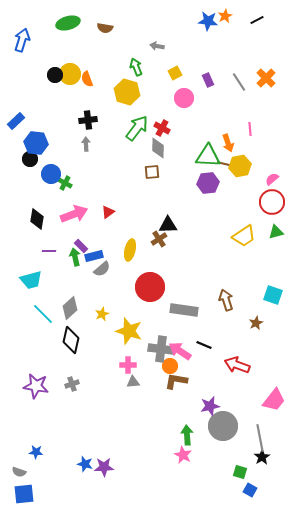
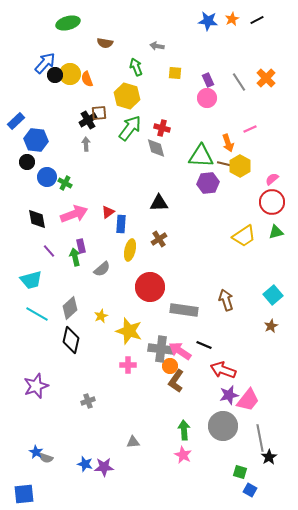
orange star at (225, 16): moved 7 px right, 3 px down
brown semicircle at (105, 28): moved 15 px down
blue arrow at (22, 40): moved 23 px right, 23 px down; rotated 25 degrees clockwise
yellow square at (175, 73): rotated 32 degrees clockwise
yellow hexagon at (127, 92): moved 4 px down
pink circle at (184, 98): moved 23 px right
black cross at (88, 120): rotated 24 degrees counterclockwise
green arrow at (137, 128): moved 7 px left
red cross at (162, 128): rotated 14 degrees counterclockwise
pink line at (250, 129): rotated 72 degrees clockwise
blue hexagon at (36, 143): moved 3 px up
gray diamond at (158, 148): moved 2 px left; rotated 15 degrees counterclockwise
green triangle at (208, 156): moved 7 px left
black circle at (30, 159): moved 3 px left, 3 px down
yellow hexagon at (240, 166): rotated 20 degrees counterclockwise
brown square at (152, 172): moved 53 px left, 59 px up
blue circle at (51, 174): moved 4 px left, 3 px down
black diamond at (37, 219): rotated 20 degrees counterclockwise
black triangle at (168, 225): moved 9 px left, 22 px up
purple rectangle at (81, 246): rotated 32 degrees clockwise
purple line at (49, 251): rotated 48 degrees clockwise
blue rectangle at (94, 256): moved 27 px right, 32 px up; rotated 72 degrees counterclockwise
cyan square at (273, 295): rotated 30 degrees clockwise
cyan line at (43, 314): moved 6 px left; rotated 15 degrees counterclockwise
yellow star at (102, 314): moved 1 px left, 2 px down
brown star at (256, 323): moved 15 px right, 3 px down
red arrow at (237, 365): moved 14 px left, 5 px down
brown L-shape at (176, 381): rotated 65 degrees counterclockwise
gray triangle at (133, 382): moved 60 px down
gray cross at (72, 384): moved 16 px right, 17 px down
purple star at (36, 386): rotated 30 degrees counterclockwise
pink trapezoid at (274, 400): moved 26 px left
purple star at (210, 406): moved 19 px right, 11 px up
green arrow at (187, 435): moved 3 px left, 5 px up
blue star at (36, 452): rotated 24 degrees clockwise
black star at (262, 457): moved 7 px right
gray semicircle at (19, 472): moved 27 px right, 14 px up
